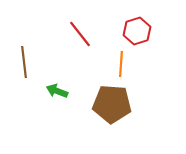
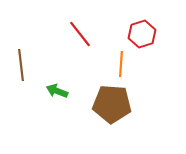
red hexagon: moved 5 px right, 3 px down
brown line: moved 3 px left, 3 px down
